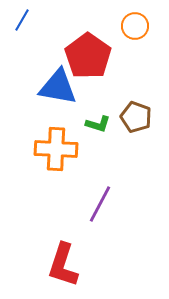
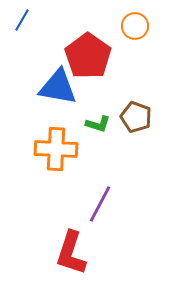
red L-shape: moved 8 px right, 12 px up
